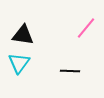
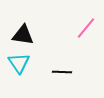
cyan triangle: rotated 10 degrees counterclockwise
black line: moved 8 px left, 1 px down
